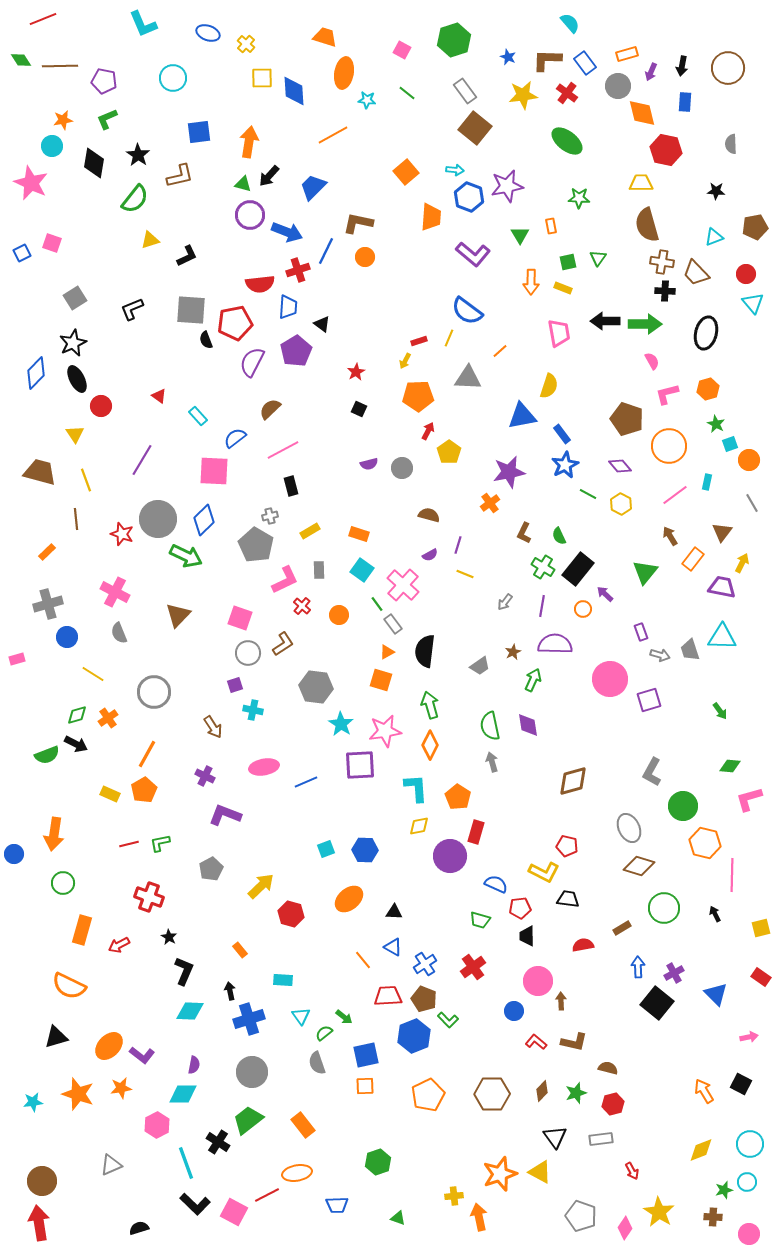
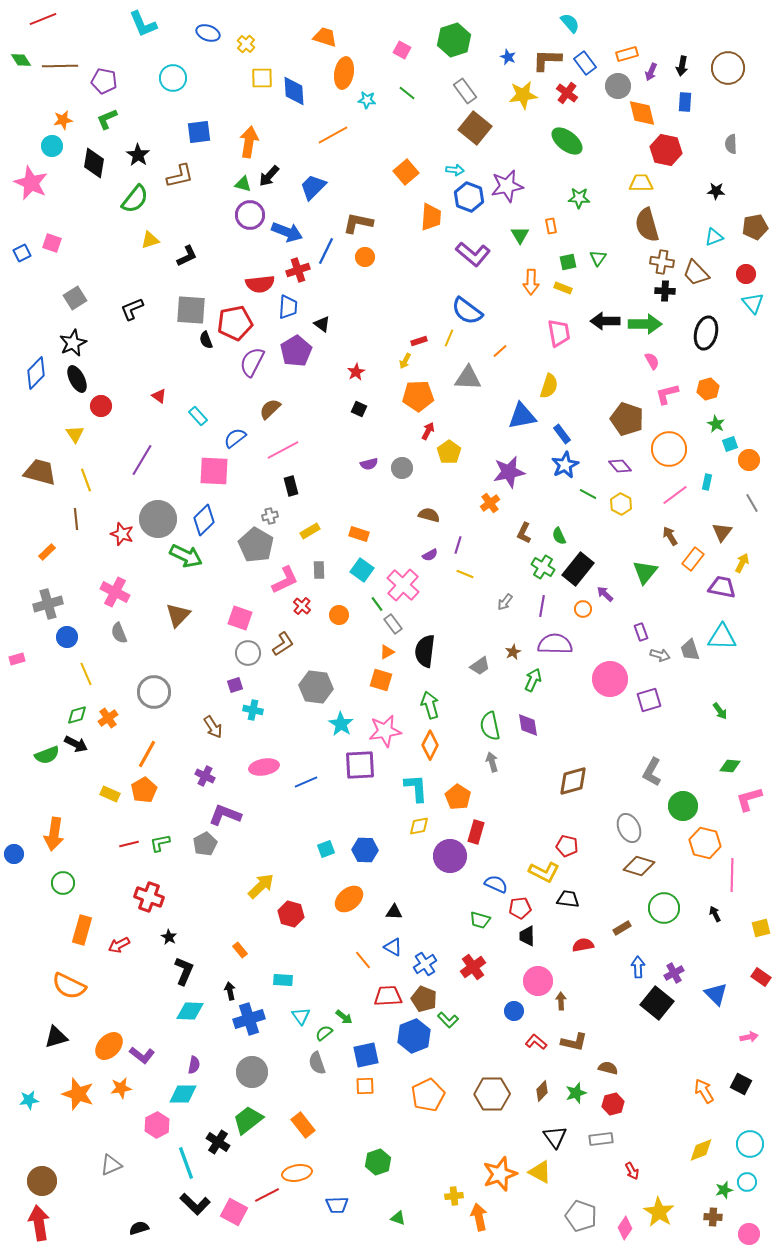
orange circle at (669, 446): moved 3 px down
yellow line at (93, 674): moved 7 px left; rotated 35 degrees clockwise
gray pentagon at (211, 869): moved 6 px left, 25 px up
cyan star at (33, 1102): moved 4 px left, 2 px up
